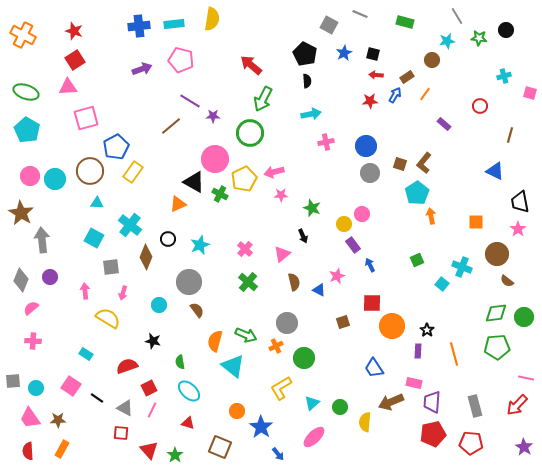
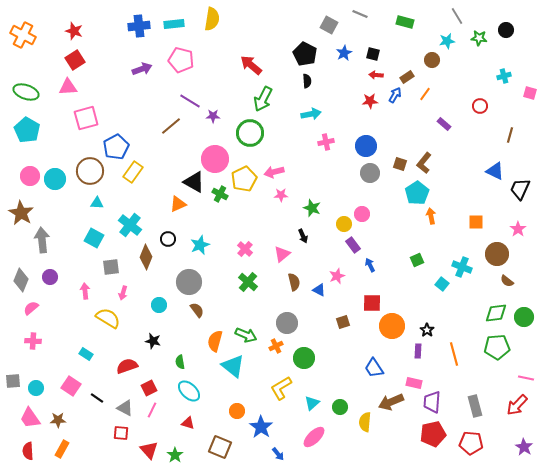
black trapezoid at (520, 202): moved 13 px up; rotated 35 degrees clockwise
